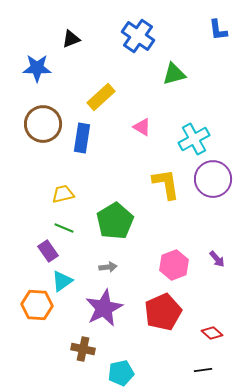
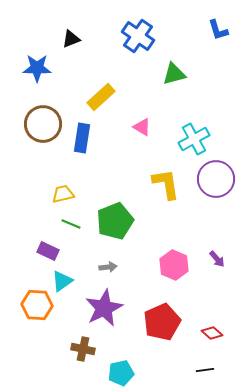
blue L-shape: rotated 10 degrees counterclockwise
purple circle: moved 3 px right
green pentagon: rotated 9 degrees clockwise
green line: moved 7 px right, 4 px up
purple rectangle: rotated 30 degrees counterclockwise
pink hexagon: rotated 16 degrees counterclockwise
red pentagon: moved 1 px left, 10 px down
black line: moved 2 px right
